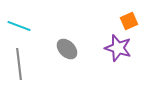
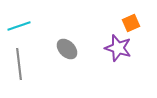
orange square: moved 2 px right, 2 px down
cyan line: rotated 40 degrees counterclockwise
